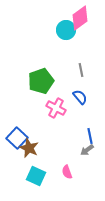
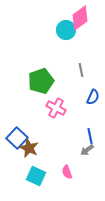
blue semicircle: moved 13 px right; rotated 63 degrees clockwise
